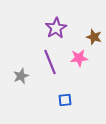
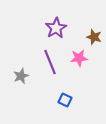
blue square: rotated 32 degrees clockwise
